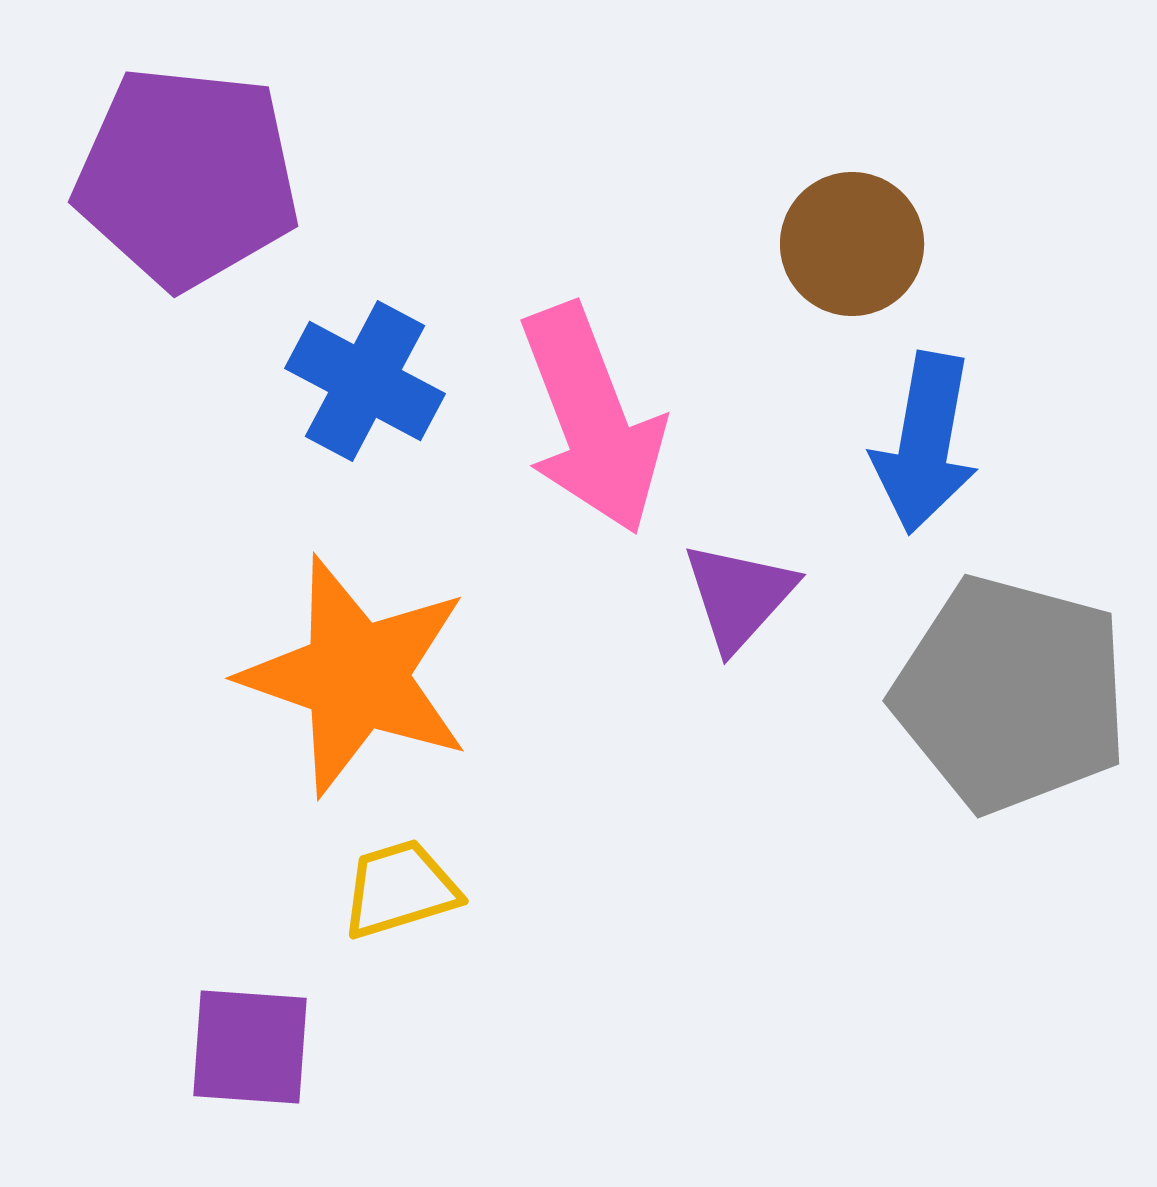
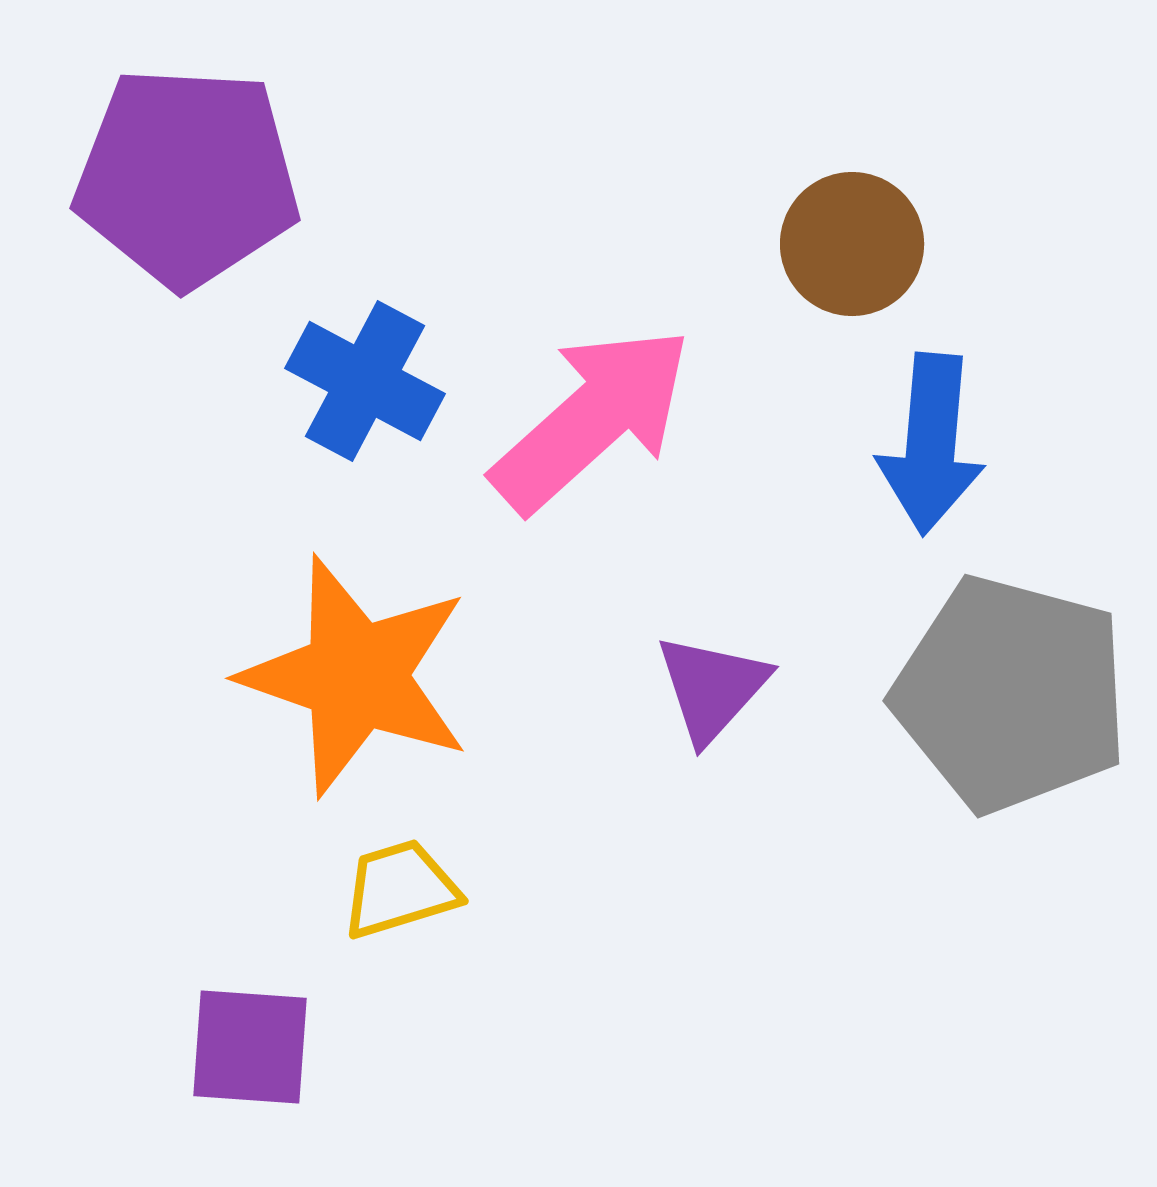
purple pentagon: rotated 3 degrees counterclockwise
pink arrow: rotated 111 degrees counterclockwise
blue arrow: moved 6 px right, 1 px down; rotated 5 degrees counterclockwise
purple triangle: moved 27 px left, 92 px down
